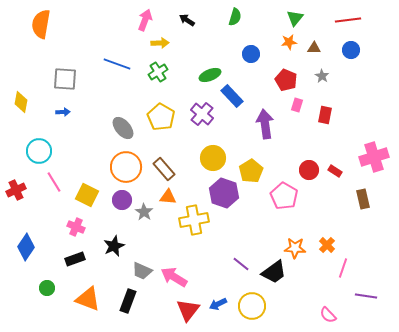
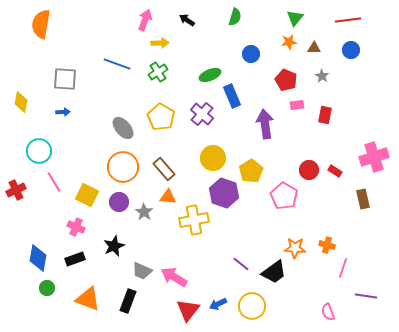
blue rectangle at (232, 96): rotated 20 degrees clockwise
pink rectangle at (297, 105): rotated 64 degrees clockwise
orange circle at (126, 167): moved 3 px left
purple circle at (122, 200): moved 3 px left, 2 px down
orange cross at (327, 245): rotated 28 degrees counterclockwise
blue diamond at (26, 247): moved 12 px right, 11 px down; rotated 24 degrees counterclockwise
pink semicircle at (328, 315): moved 3 px up; rotated 24 degrees clockwise
